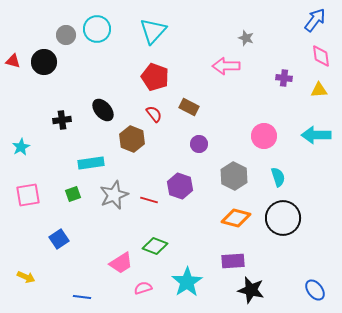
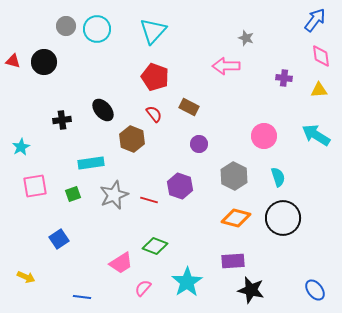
gray circle at (66, 35): moved 9 px up
cyan arrow at (316, 135): rotated 32 degrees clockwise
pink square at (28, 195): moved 7 px right, 9 px up
pink semicircle at (143, 288): rotated 30 degrees counterclockwise
